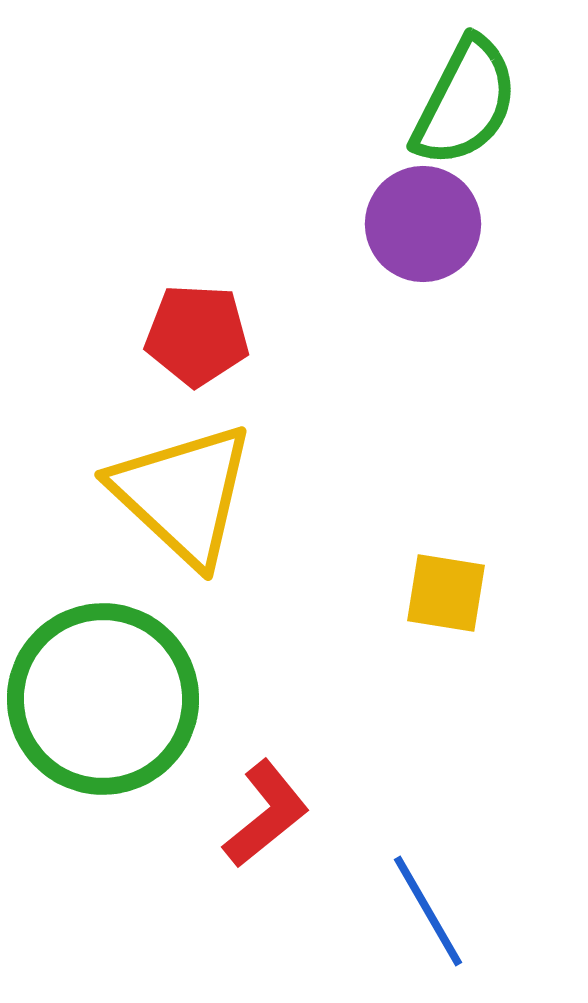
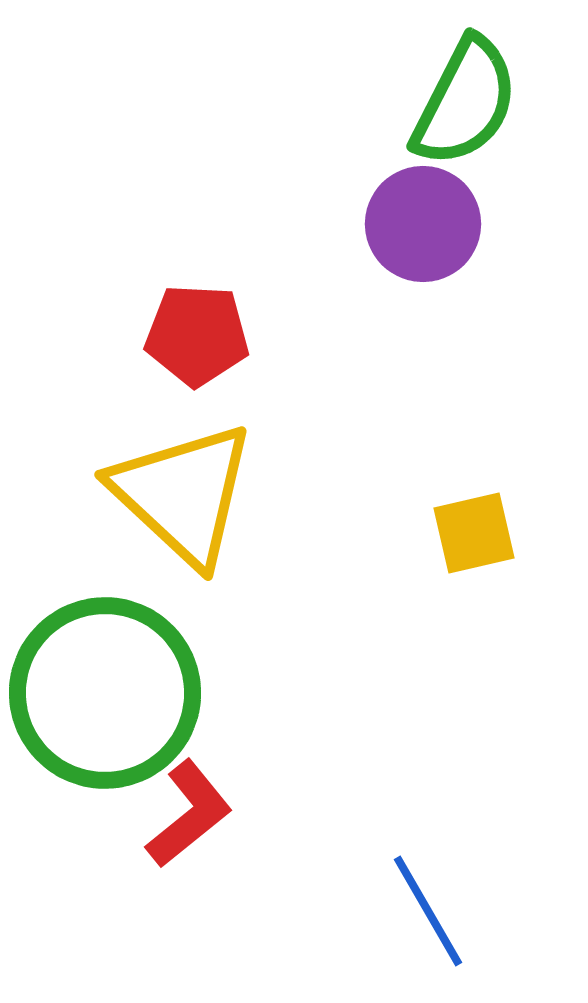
yellow square: moved 28 px right, 60 px up; rotated 22 degrees counterclockwise
green circle: moved 2 px right, 6 px up
red L-shape: moved 77 px left
